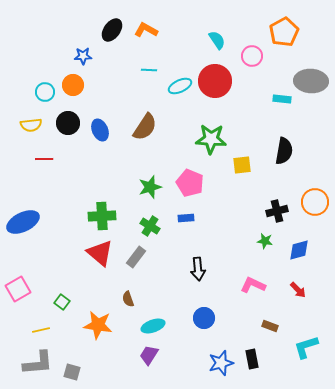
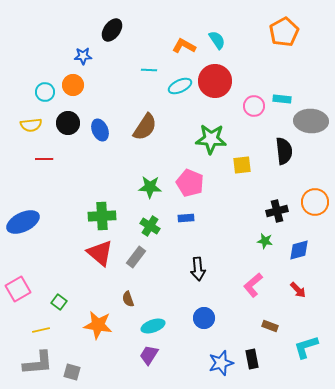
orange L-shape at (146, 30): moved 38 px right, 16 px down
pink circle at (252, 56): moved 2 px right, 50 px down
gray ellipse at (311, 81): moved 40 px down
black semicircle at (284, 151): rotated 16 degrees counterclockwise
green star at (150, 187): rotated 20 degrees clockwise
pink L-shape at (253, 285): rotated 65 degrees counterclockwise
green square at (62, 302): moved 3 px left
